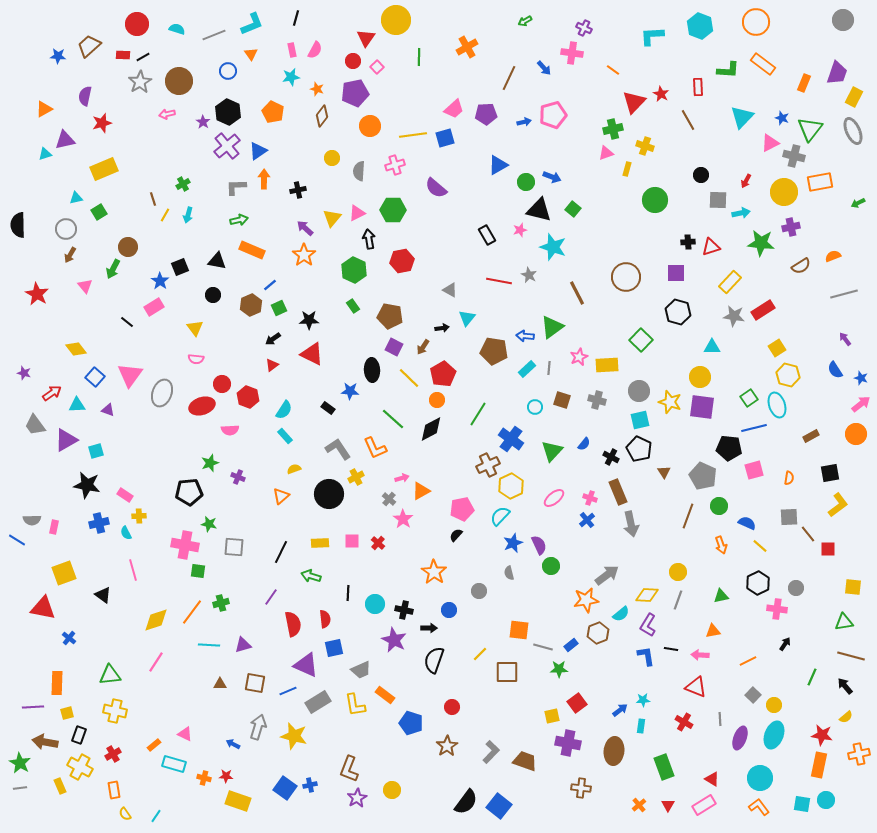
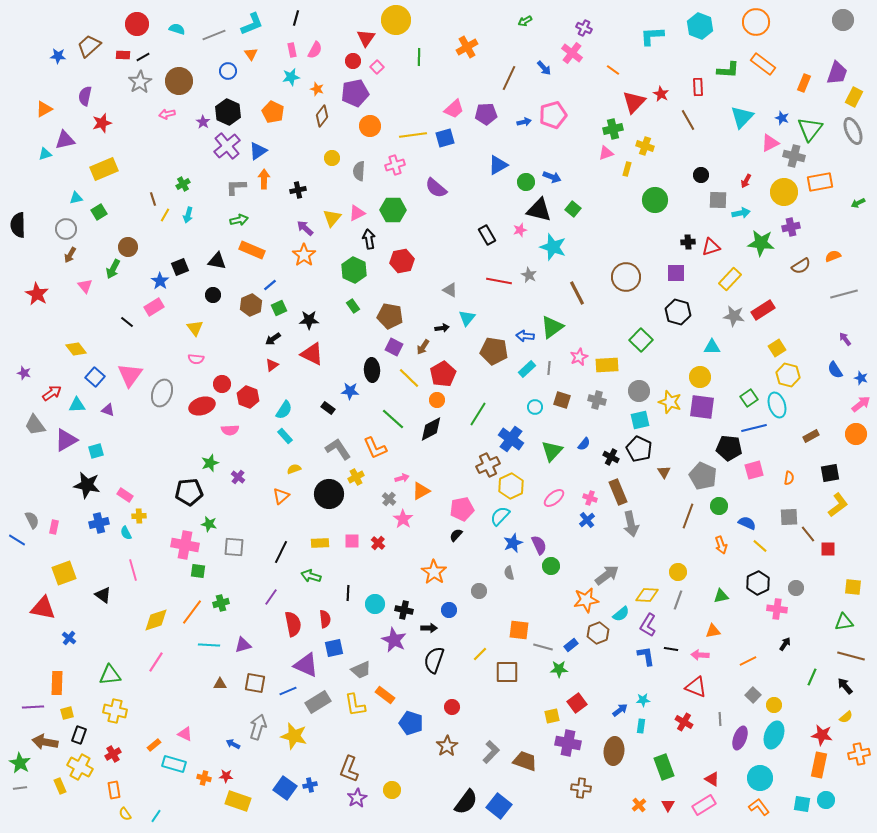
pink cross at (572, 53): rotated 30 degrees clockwise
yellow rectangle at (730, 282): moved 3 px up
purple cross at (238, 477): rotated 16 degrees clockwise
gray semicircle at (32, 520): rotated 114 degrees counterclockwise
